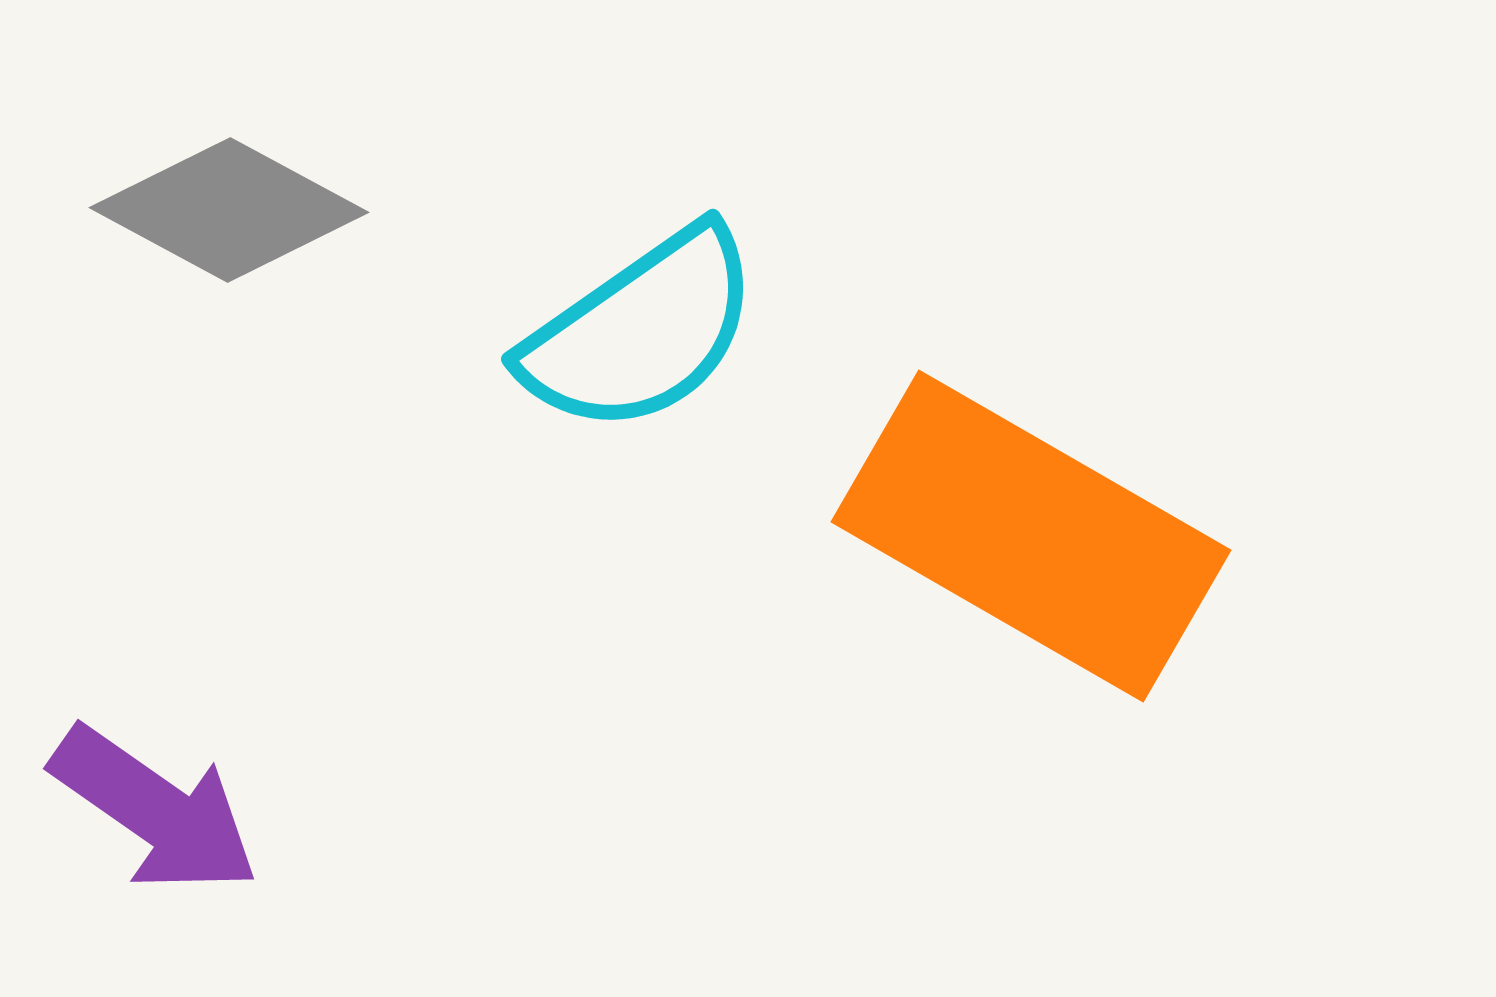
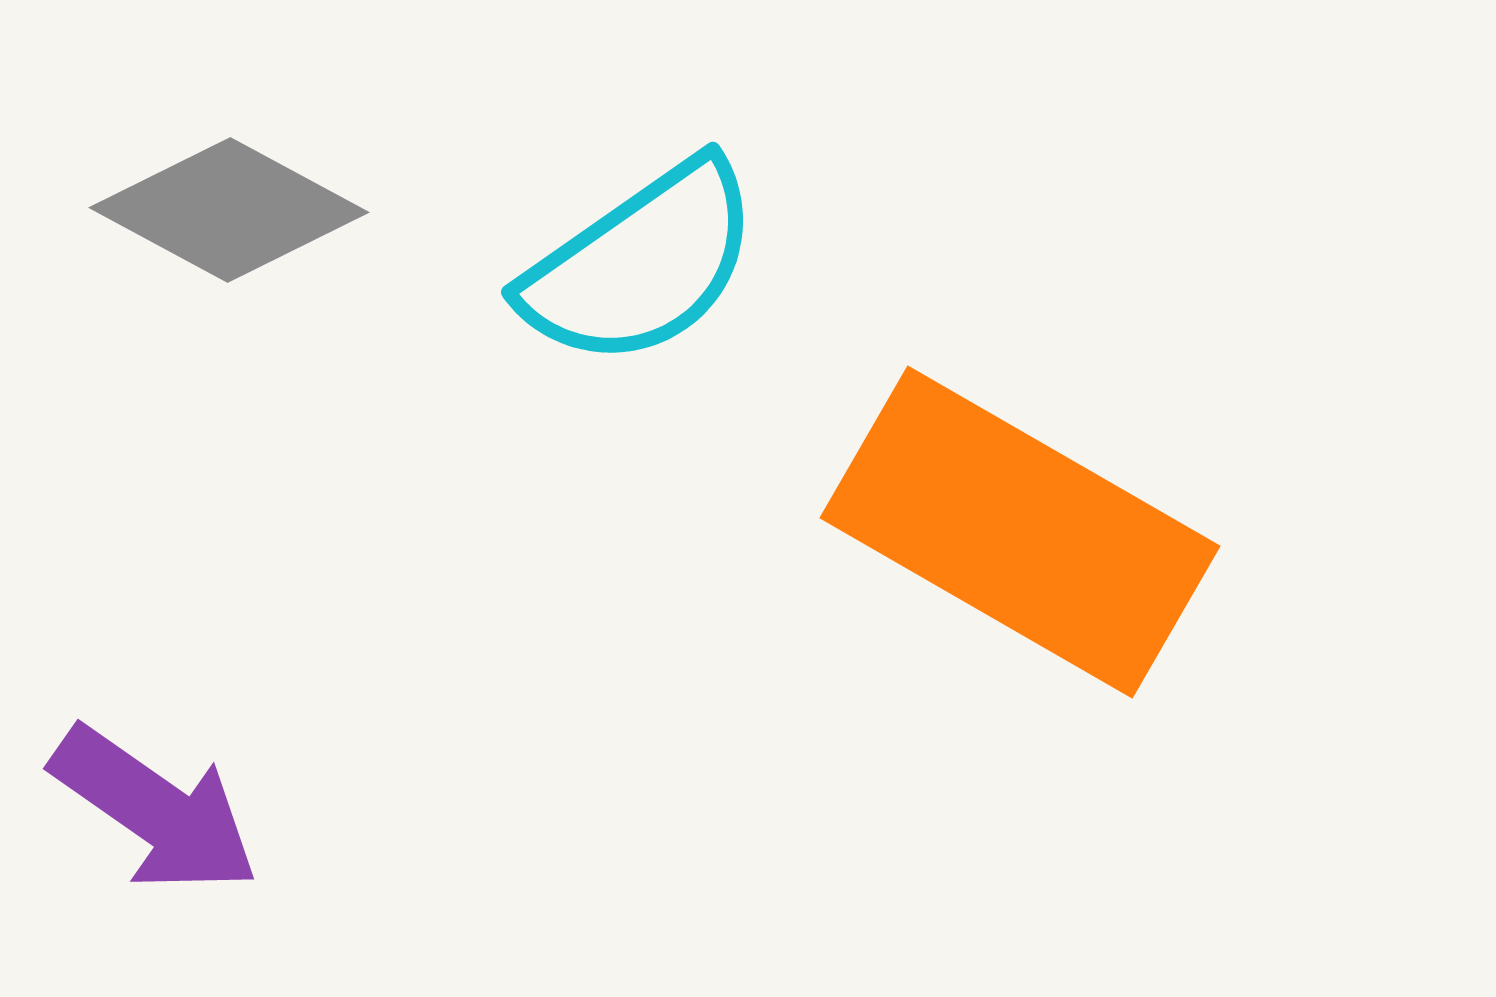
cyan semicircle: moved 67 px up
orange rectangle: moved 11 px left, 4 px up
